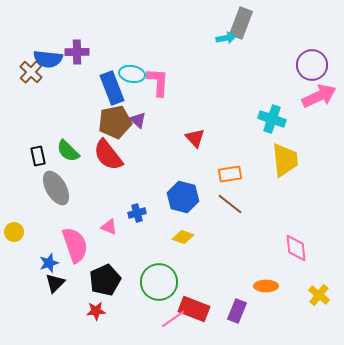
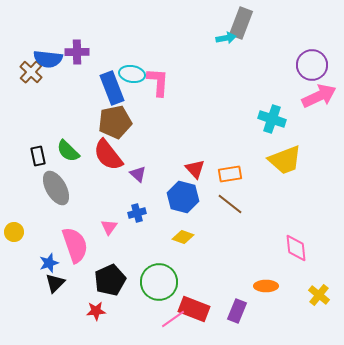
purple triangle: moved 54 px down
red triangle: moved 31 px down
yellow trapezoid: rotated 75 degrees clockwise
pink triangle: rotated 42 degrees clockwise
black pentagon: moved 5 px right
